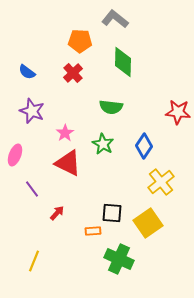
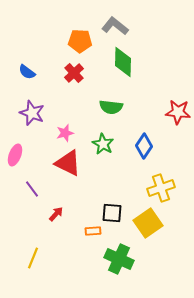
gray L-shape: moved 7 px down
red cross: moved 1 px right
purple star: moved 2 px down
pink star: rotated 18 degrees clockwise
yellow cross: moved 6 px down; rotated 20 degrees clockwise
red arrow: moved 1 px left, 1 px down
yellow line: moved 1 px left, 3 px up
